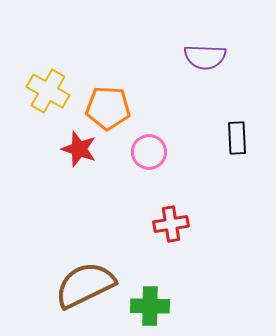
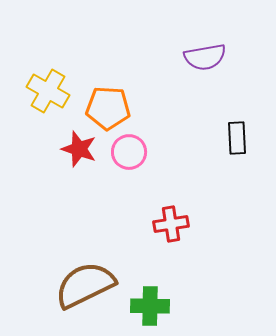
purple semicircle: rotated 12 degrees counterclockwise
pink circle: moved 20 px left
